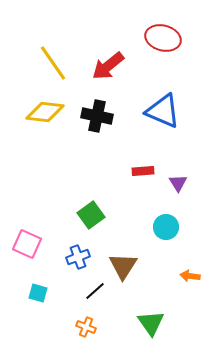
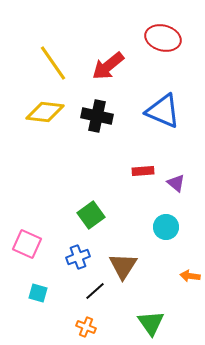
purple triangle: moved 2 px left; rotated 18 degrees counterclockwise
